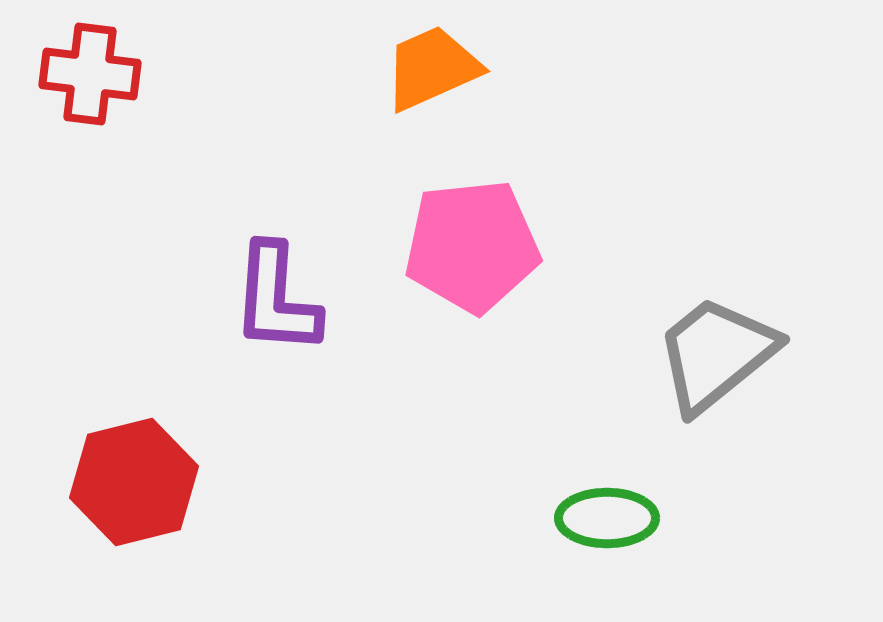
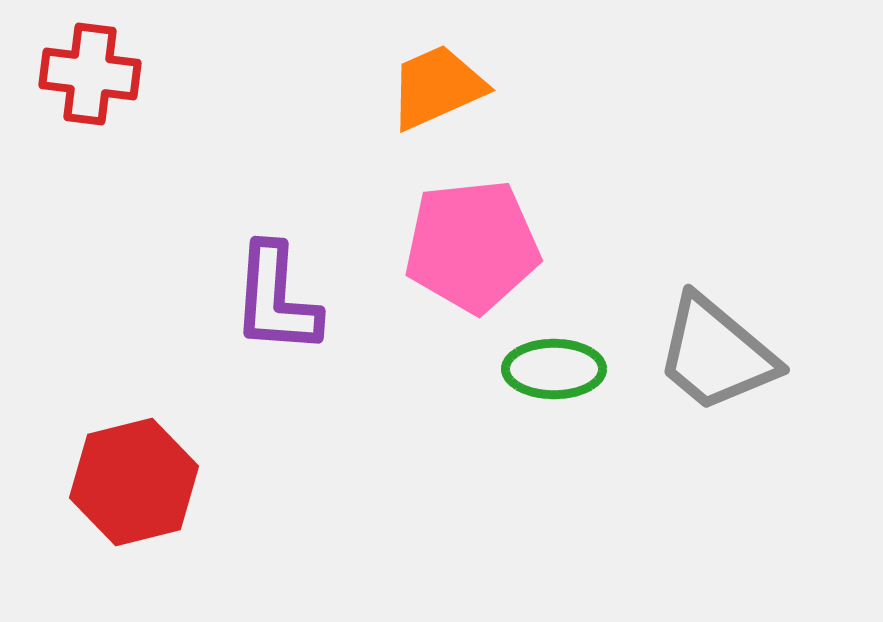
orange trapezoid: moved 5 px right, 19 px down
gray trapezoid: rotated 101 degrees counterclockwise
green ellipse: moved 53 px left, 149 px up
